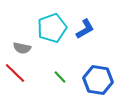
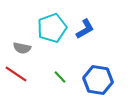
red line: moved 1 px right, 1 px down; rotated 10 degrees counterclockwise
